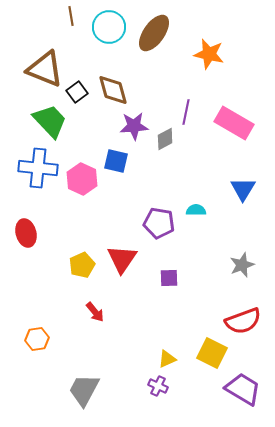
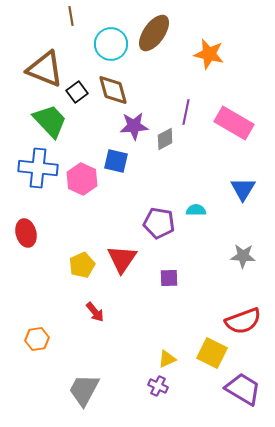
cyan circle: moved 2 px right, 17 px down
gray star: moved 1 px right, 9 px up; rotated 25 degrees clockwise
